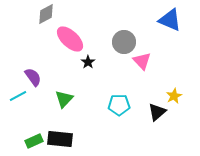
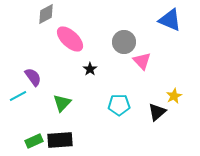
black star: moved 2 px right, 7 px down
green triangle: moved 2 px left, 4 px down
black rectangle: moved 1 px down; rotated 10 degrees counterclockwise
